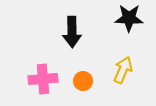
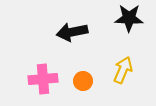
black arrow: rotated 80 degrees clockwise
